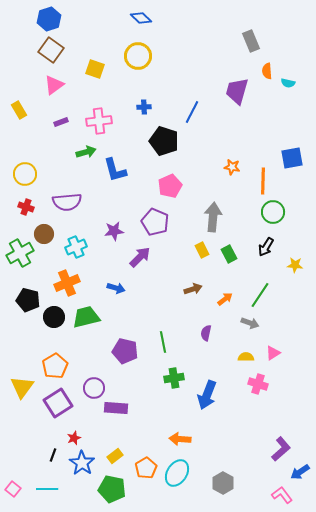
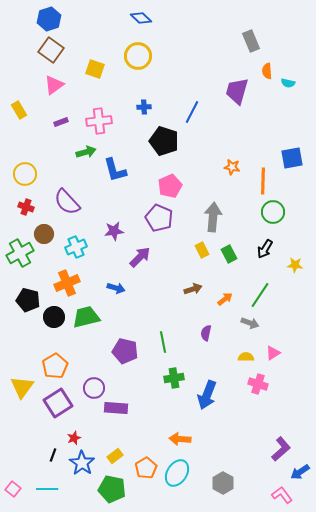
purple semicircle at (67, 202): rotated 52 degrees clockwise
purple pentagon at (155, 222): moved 4 px right, 4 px up
black arrow at (266, 247): moved 1 px left, 2 px down
